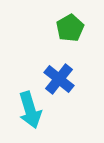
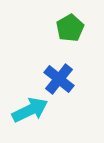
cyan arrow: rotated 99 degrees counterclockwise
